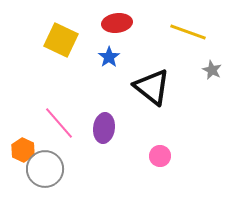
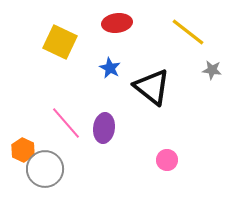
yellow line: rotated 18 degrees clockwise
yellow square: moved 1 px left, 2 px down
blue star: moved 1 px right, 11 px down; rotated 10 degrees counterclockwise
gray star: rotated 18 degrees counterclockwise
pink line: moved 7 px right
pink circle: moved 7 px right, 4 px down
